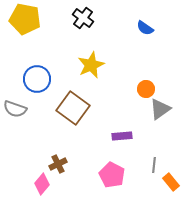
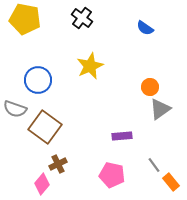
black cross: moved 1 px left
yellow star: moved 1 px left, 1 px down
blue circle: moved 1 px right, 1 px down
orange circle: moved 4 px right, 2 px up
brown square: moved 28 px left, 19 px down
gray line: rotated 42 degrees counterclockwise
pink pentagon: rotated 15 degrees counterclockwise
